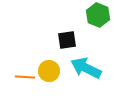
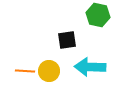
green hexagon: rotated 10 degrees counterclockwise
cyan arrow: moved 4 px right, 1 px up; rotated 24 degrees counterclockwise
orange line: moved 6 px up
